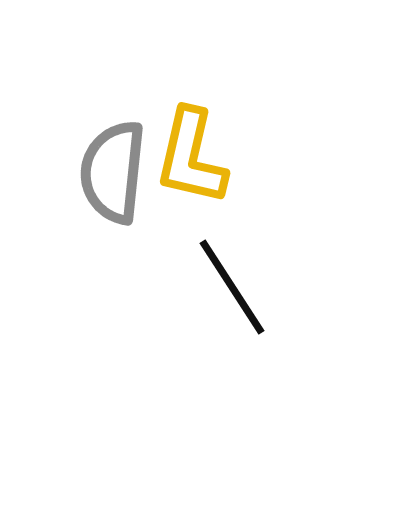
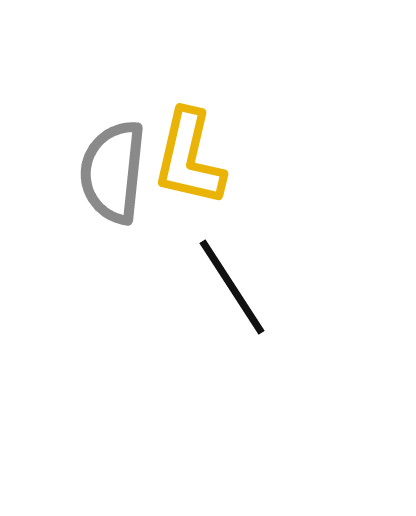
yellow L-shape: moved 2 px left, 1 px down
